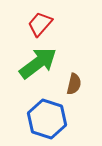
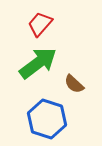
brown semicircle: rotated 120 degrees clockwise
